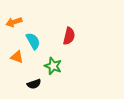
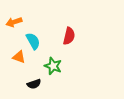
orange triangle: moved 2 px right
